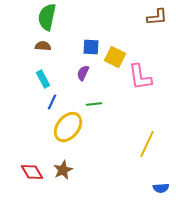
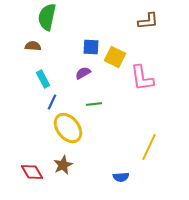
brown L-shape: moved 9 px left, 4 px down
brown semicircle: moved 10 px left
purple semicircle: rotated 35 degrees clockwise
pink L-shape: moved 2 px right, 1 px down
yellow ellipse: moved 1 px down; rotated 76 degrees counterclockwise
yellow line: moved 2 px right, 3 px down
brown star: moved 5 px up
blue semicircle: moved 40 px left, 11 px up
